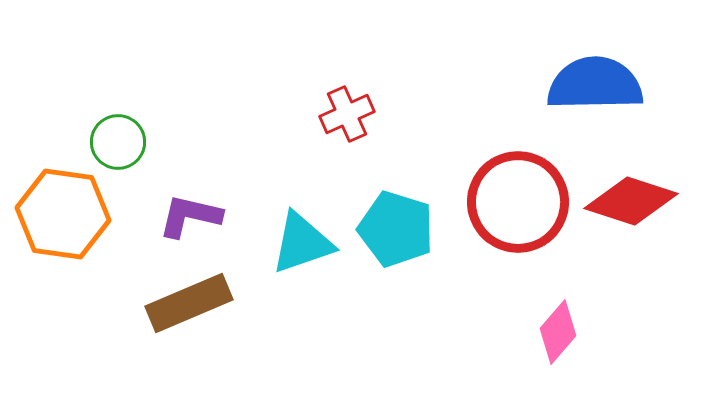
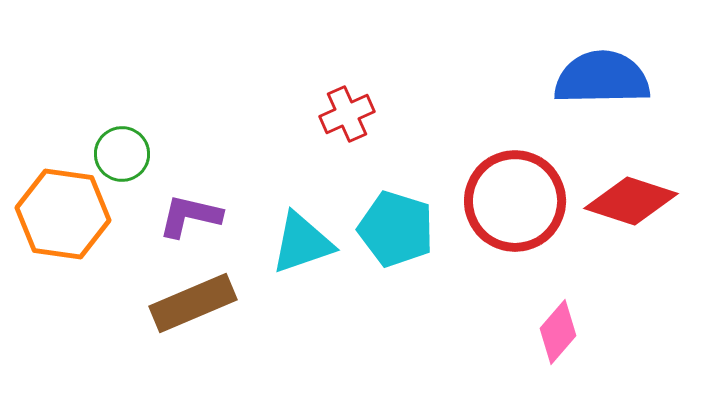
blue semicircle: moved 7 px right, 6 px up
green circle: moved 4 px right, 12 px down
red circle: moved 3 px left, 1 px up
brown rectangle: moved 4 px right
